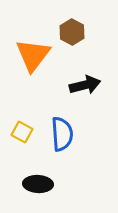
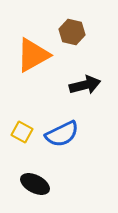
brown hexagon: rotated 15 degrees counterclockwise
orange triangle: rotated 24 degrees clockwise
blue semicircle: rotated 68 degrees clockwise
black ellipse: moved 3 px left; rotated 24 degrees clockwise
